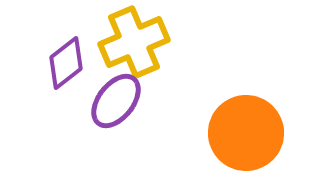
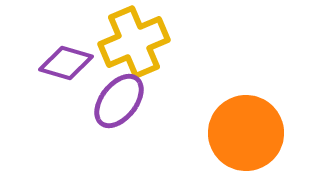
purple diamond: rotated 54 degrees clockwise
purple ellipse: moved 3 px right
